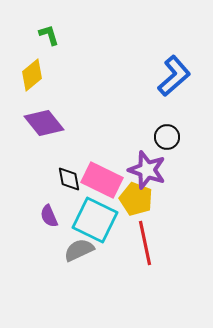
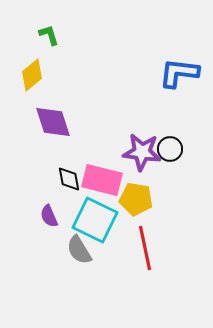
blue L-shape: moved 5 px right, 3 px up; rotated 132 degrees counterclockwise
purple diamond: moved 9 px right, 1 px up; rotated 21 degrees clockwise
black circle: moved 3 px right, 12 px down
purple star: moved 5 px left, 18 px up; rotated 12 degrees counterclockwise
pink rectangle: rotated 12 degrees counterclockwise
yellow pentagon: rotated 12 degrees counterclockwise
red line: moved 5 px down
gray semicircle: rotated 96 degrees counterclockwise
